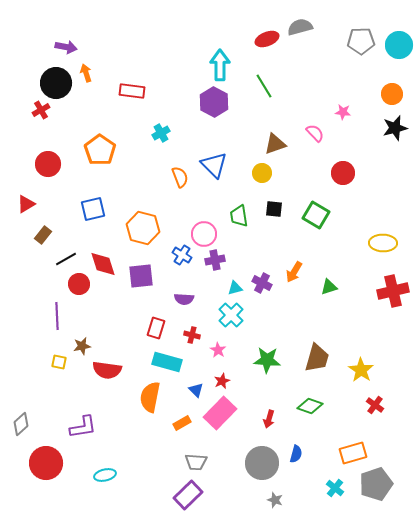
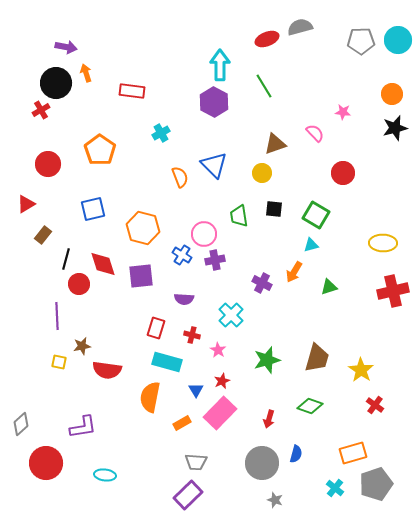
cyan circle at (399, 45): moved 1 px left, 5 px up
black line at (66, 259): rotated 45 degrees counterclockwise
cyan triangle at (235, 288): moved 76 px right, 43 px up
green star at (267, 360): rotated 20 degrees counterclockwise
blue triangle at (196, 390): rotated 14 degrees clockwise
cyan ellipse at (105, 475): rotated 20 degrees clockwise
